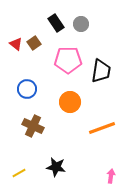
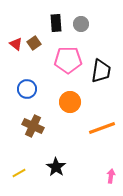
black rectangle: rotated 30 degrees clockwise
black star: rotated 24 degrees clockwise
